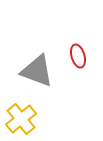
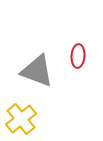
red ellipse: rotated 20 degrees clockwise
